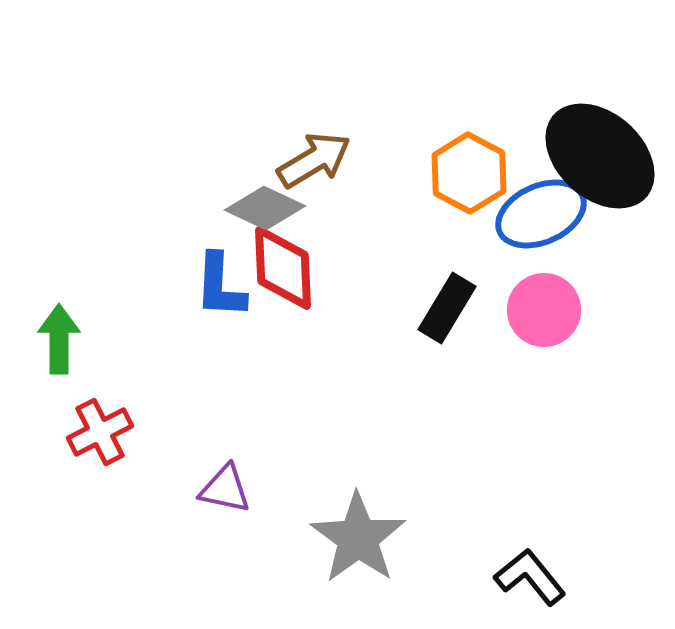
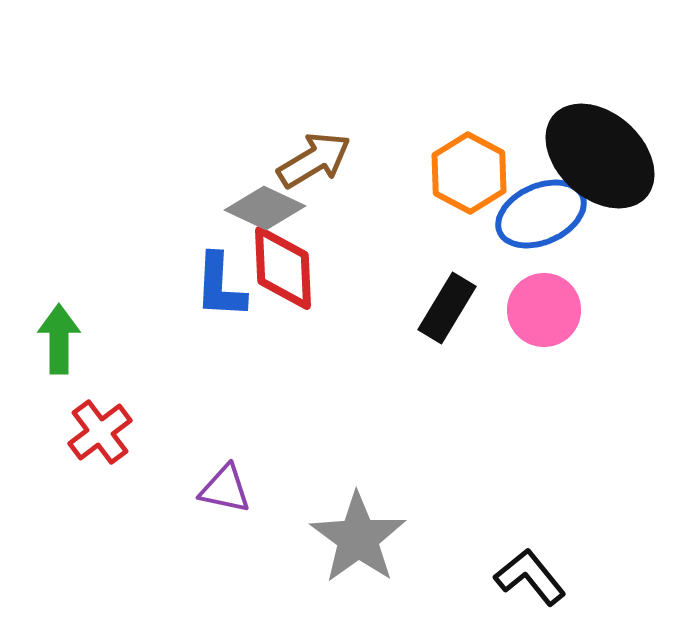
red cross: rotated 10 degrees counterclockwise
